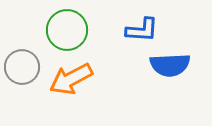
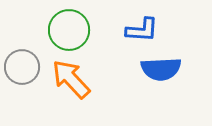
green circle: moved 2 px right
blue semicircle: moved 9 px left, 4 px down
orange arrow: rotated 75 degrees clockwise
